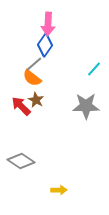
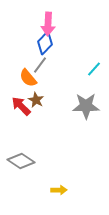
blue diamond: moved 2 px up; rotated 10 degrees clockwise
gray line: moved 6 px right, 1 px down; rotated 12 degrees counterclockwise
orange semicircle: moved 4 px left; rotated 12 degrees clockwise
